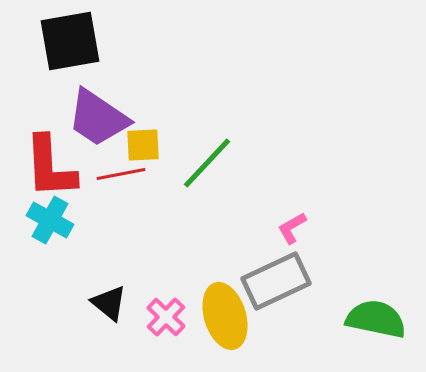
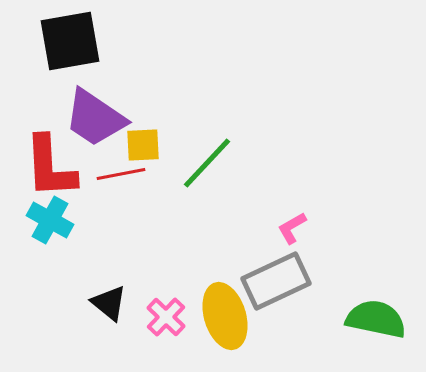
purple trapezoid: moved 3 px left
